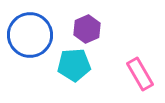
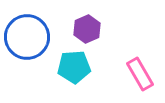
blue circle: moved 3 px left, 2 px down
cyan pentagon: moved 2 px down
